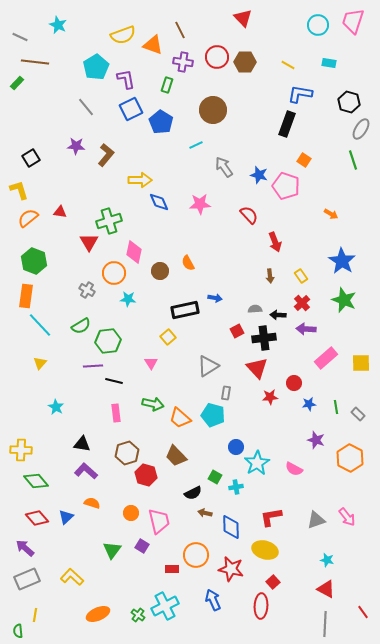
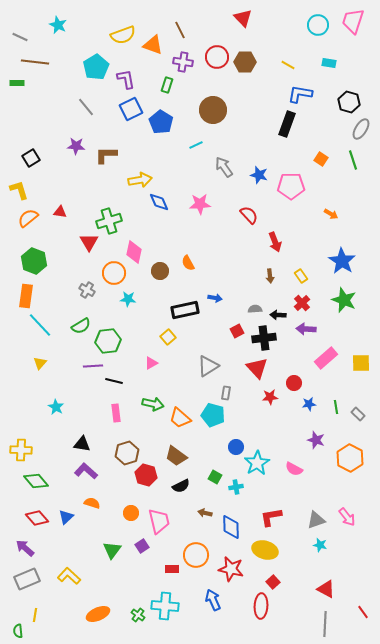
green rectangle at (17, 83): rotated 48 degrees clockwise
brown L-shape at (106, 155): rotated 130 degrees counterclockwise
orange square at (304, 160): moved 17 px right, 1 px up
yellow arrow at (140, 180): rotated 10 degrees counterclockwise
pink pentagon at (286, 186): moved 5 px right; rotated 20 degrees counterclockwise
pink triangle at (151, 363): rotated 32 degrees clockwise
brown trapezoid at (176, 456): rotated 10 degrees counterclockwise
black semicircle at (193, 493): moved 12 px left, 7 px up
purple square at (142, 546): rotated 24 degrees clockwise
cyan star at (327, 560): moved 7 px left, 15 px up
yellow L-shape at (72, 577): moved 3 px left, 1 px up
cyan cross at (165, 606): rotated 32 degrees clockwise
